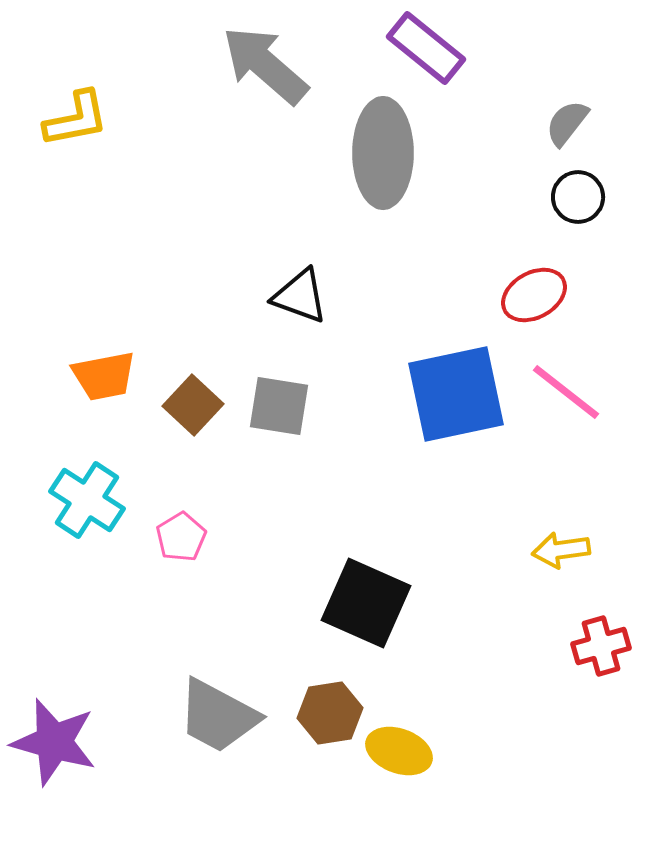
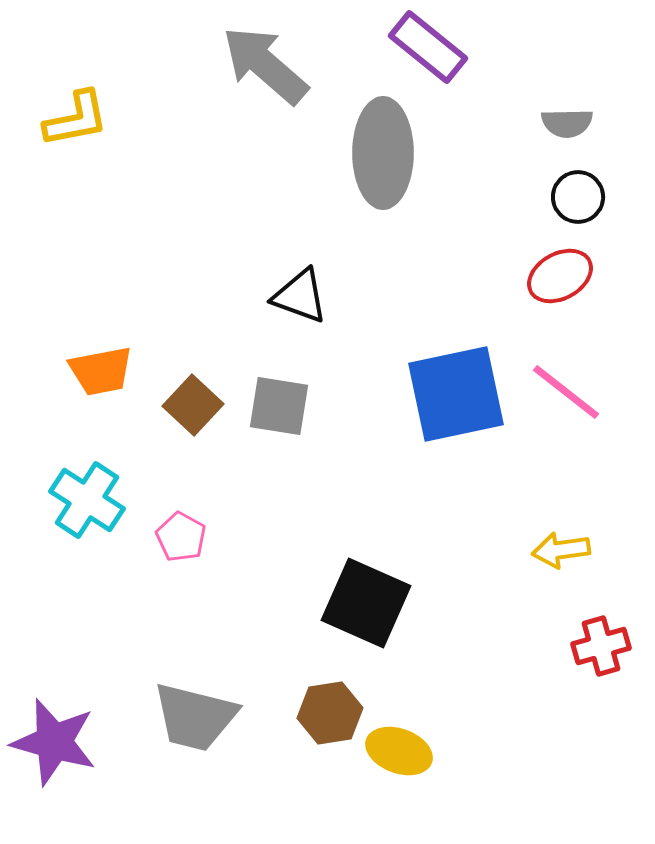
purple rectangle: moved 2 px right, 1 px up
gray semicircle: rotated 129 degrees counterclockwise
red ellipse: moved 26 px right, 19 px up
orange trapezoid: moved 3 px left, 5 px up
pink pentagon: rotated 12 degrees counterclockwise
gray trapezoid: moved 23 px left, 1 px down; rotated 14 degrees counterclockwise
